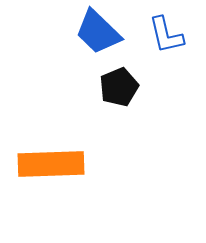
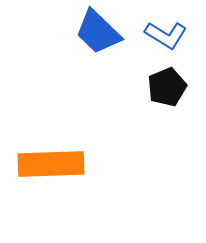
blue L-shape: rotated 45 degrees counterclockwise
black pentagon: moved 48 px right
